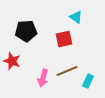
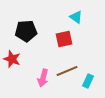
red star: moved 2 px up
